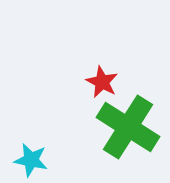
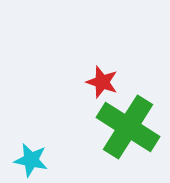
red star: rotated 8 degrees counterclockwise
